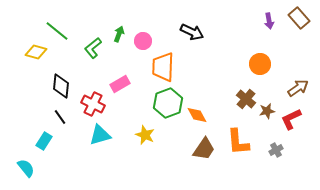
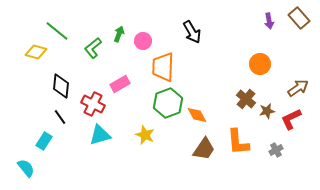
black arrow: rotated 35 degrees clockwise
